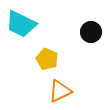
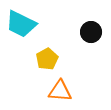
yellow pentagon: rotated 20 degrees clockwise
orange triangle: rotated 30 degrees clockwise
